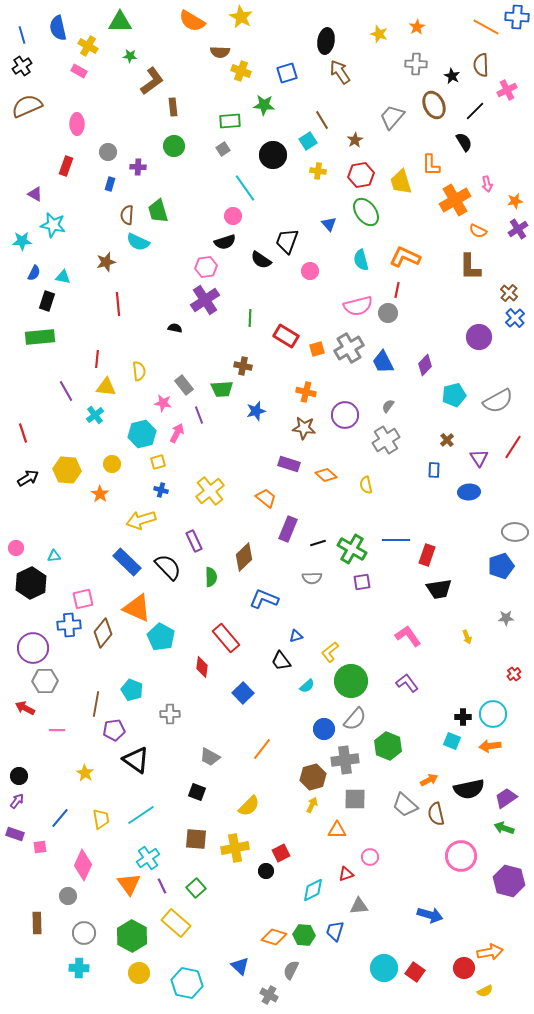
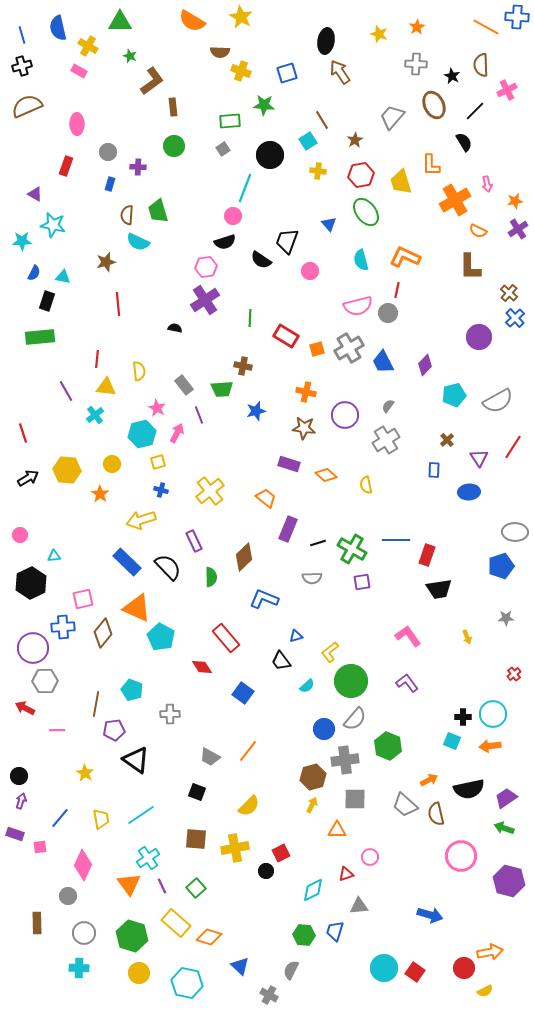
green star at (130, 56): rotated 16 degrees clockwise
black cross at (22, 66): rotated 18 degrees clockwise
black circle at (273, 155): moved 3 px left
cyan line at (245, 188): rotated 56 degrees clockwise
pink star at (163, 403): moved 6 px left, 5 px down; rotated 18 degrees clockwise
pink circle at (16, 548): moved 4 px right, 13 px up
blue cross at (69, 625): moved 6 px left, 2 px down
red diamond at (202, 667): rotated 40 degrees counterclockwise
blue square at (243, 693): rotated 10 degrees counterclockwise
orange line at (262, 749): moved 14 px left, 2 px down
purple arrow at (17, 801): moved 4 px right; rotated 21 degrees counterclockwise
green hexagon at (132, 936): rotated 12 degrees counterclockwise
orange diamond at (274, 937): moved 65 px left
